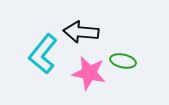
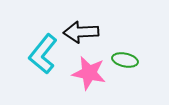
black arrow: rotated 8 degrees counterclockwise
green ellipse: moved 2 px right, 1 px up
